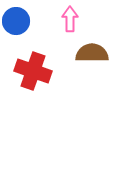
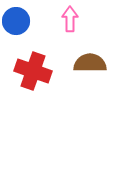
brown semicircle: moved 2 px left, 10 px down
